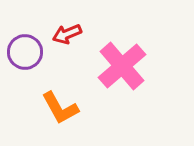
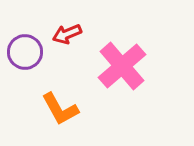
orange L-shape: moved 1 px down
